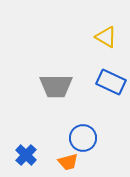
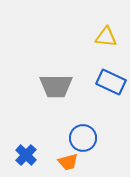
yellow triangle: rotated 25 degrees counterclockwise
